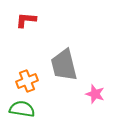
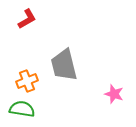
red L-shape: moved 1 px right, 1 px up; rotated 145 degrees clockwise
pink star: moved 19 px right
